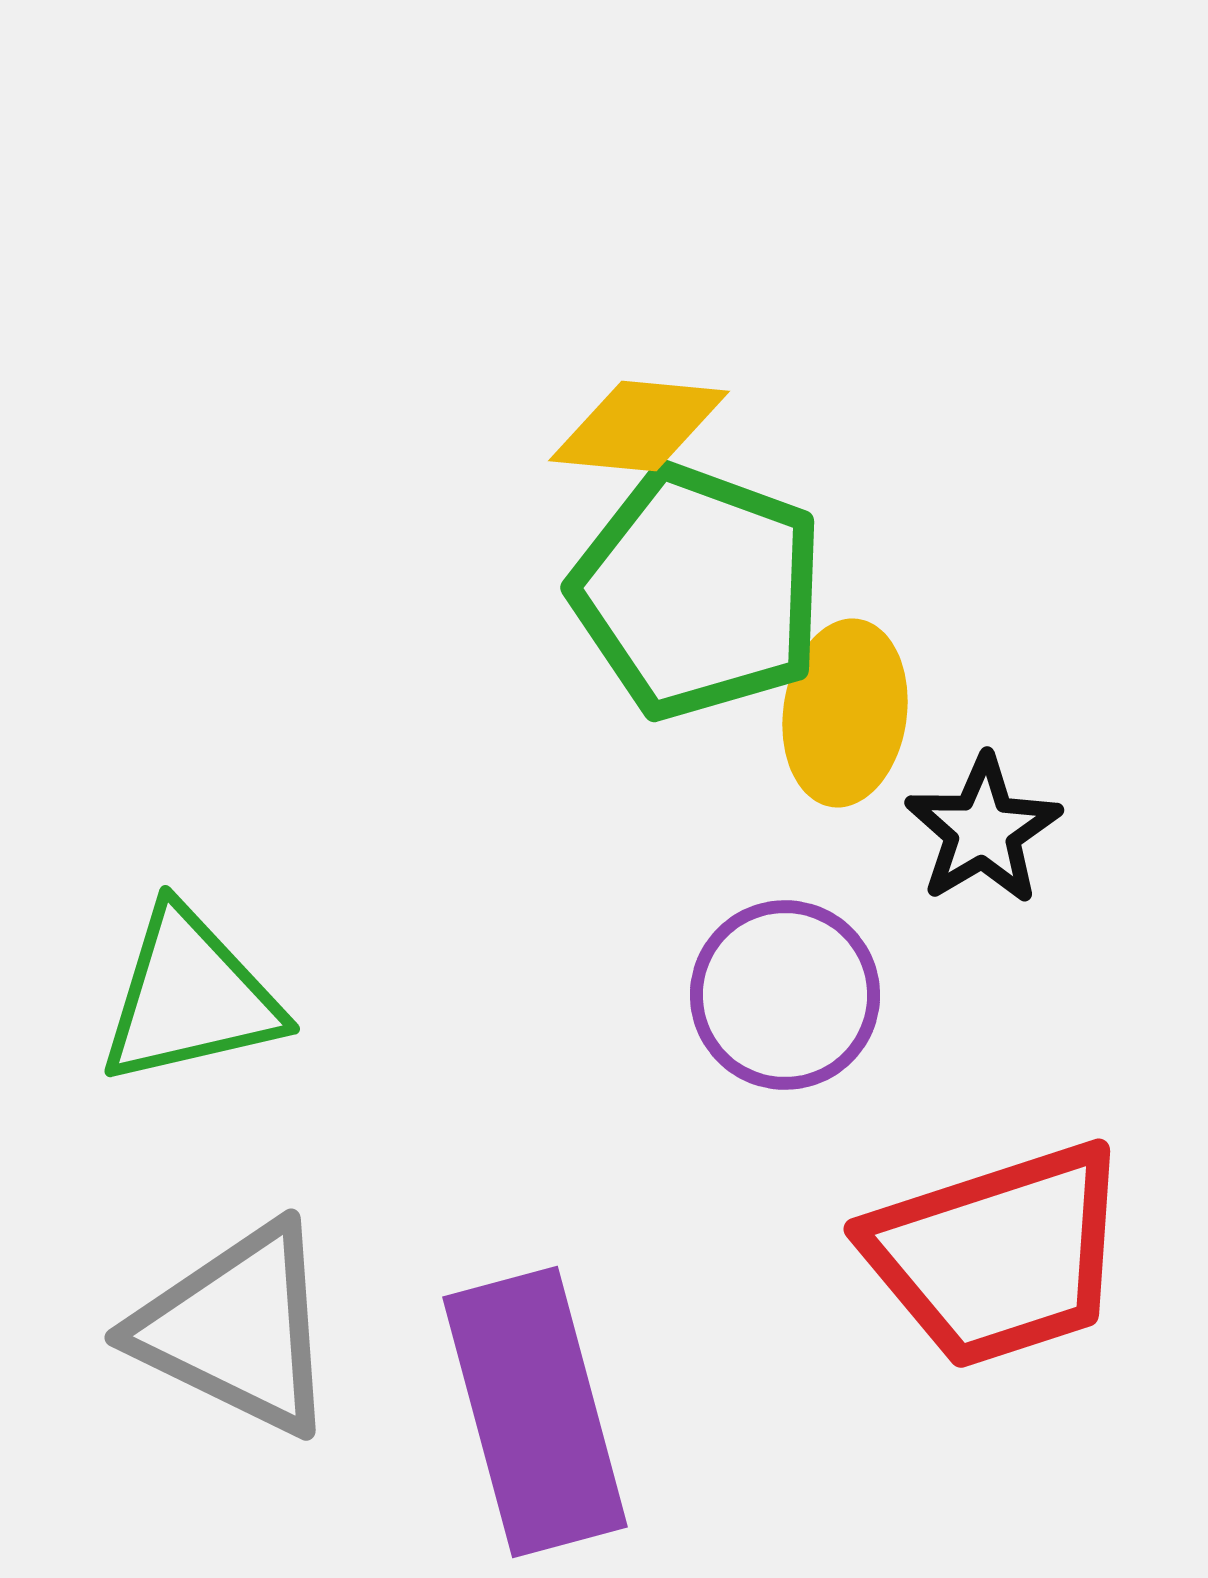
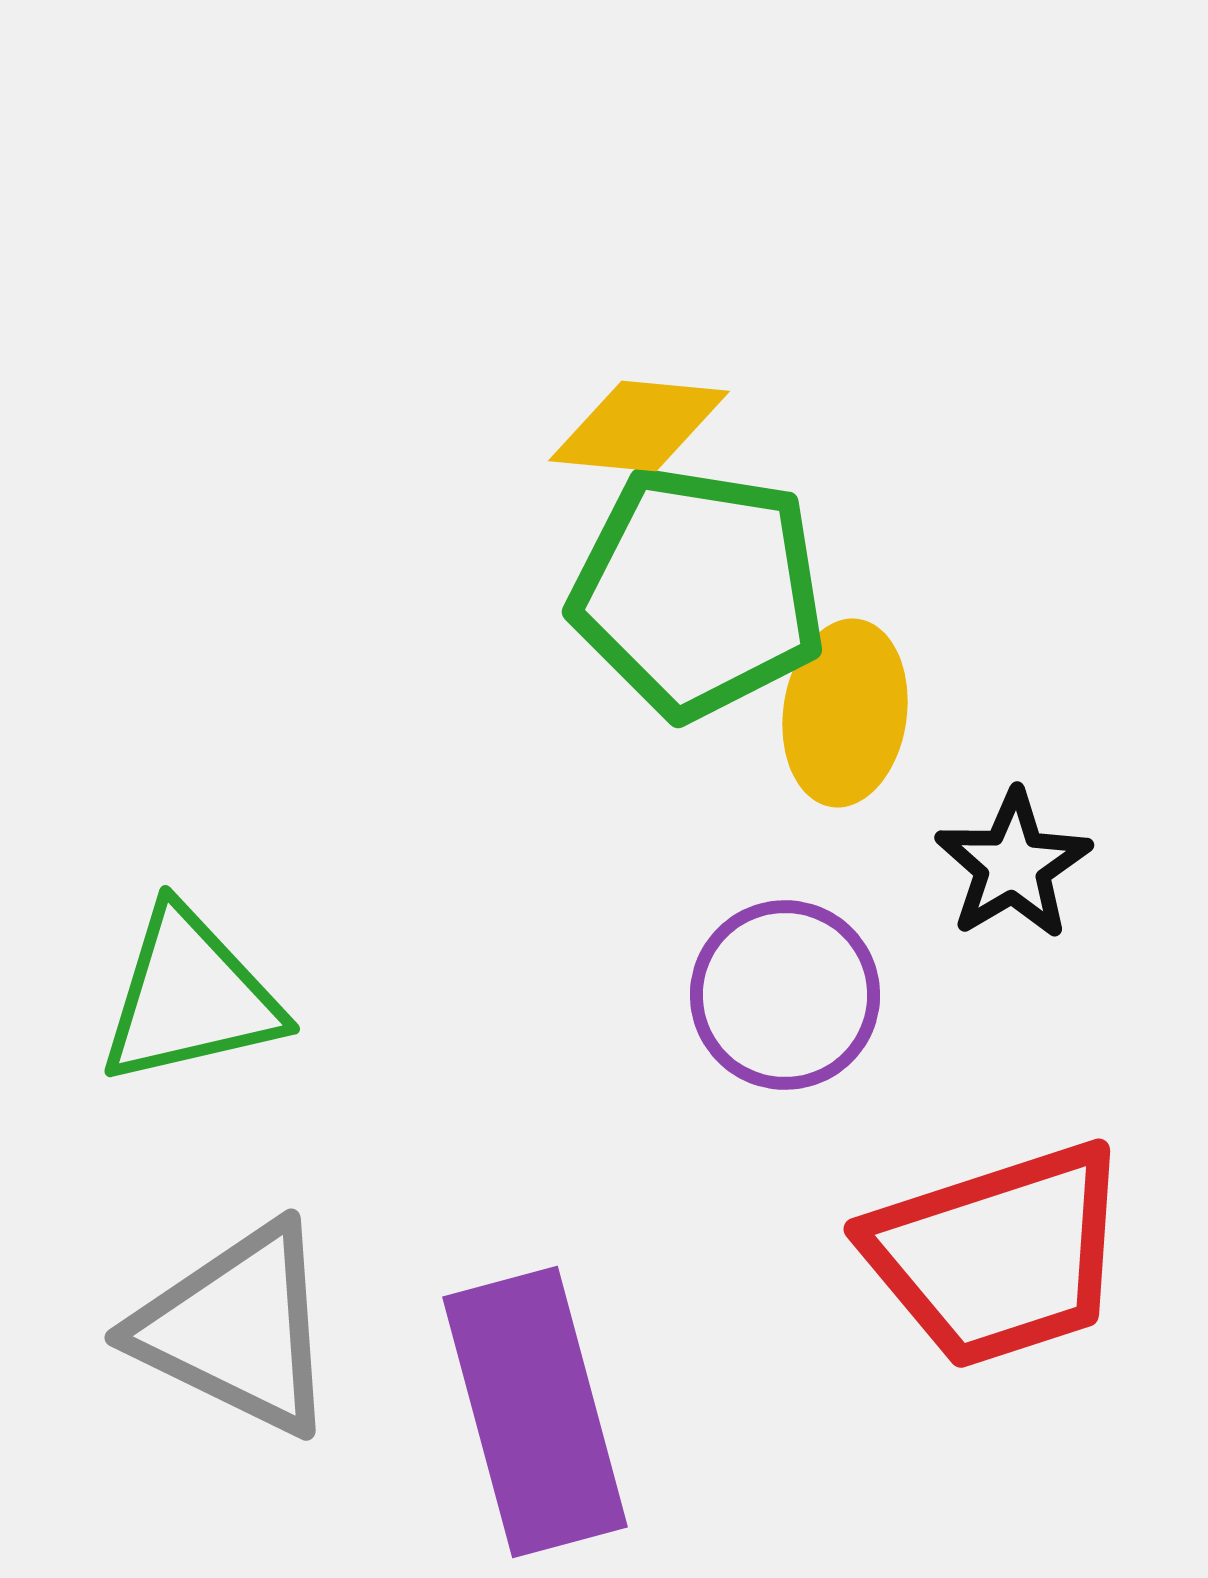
green pentagon: rotated 11 degrees counterclockwise
black star: moved 30 px right, 35 px down
